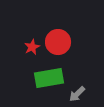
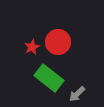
green rectangle: rotated 48 degrees clockwise
